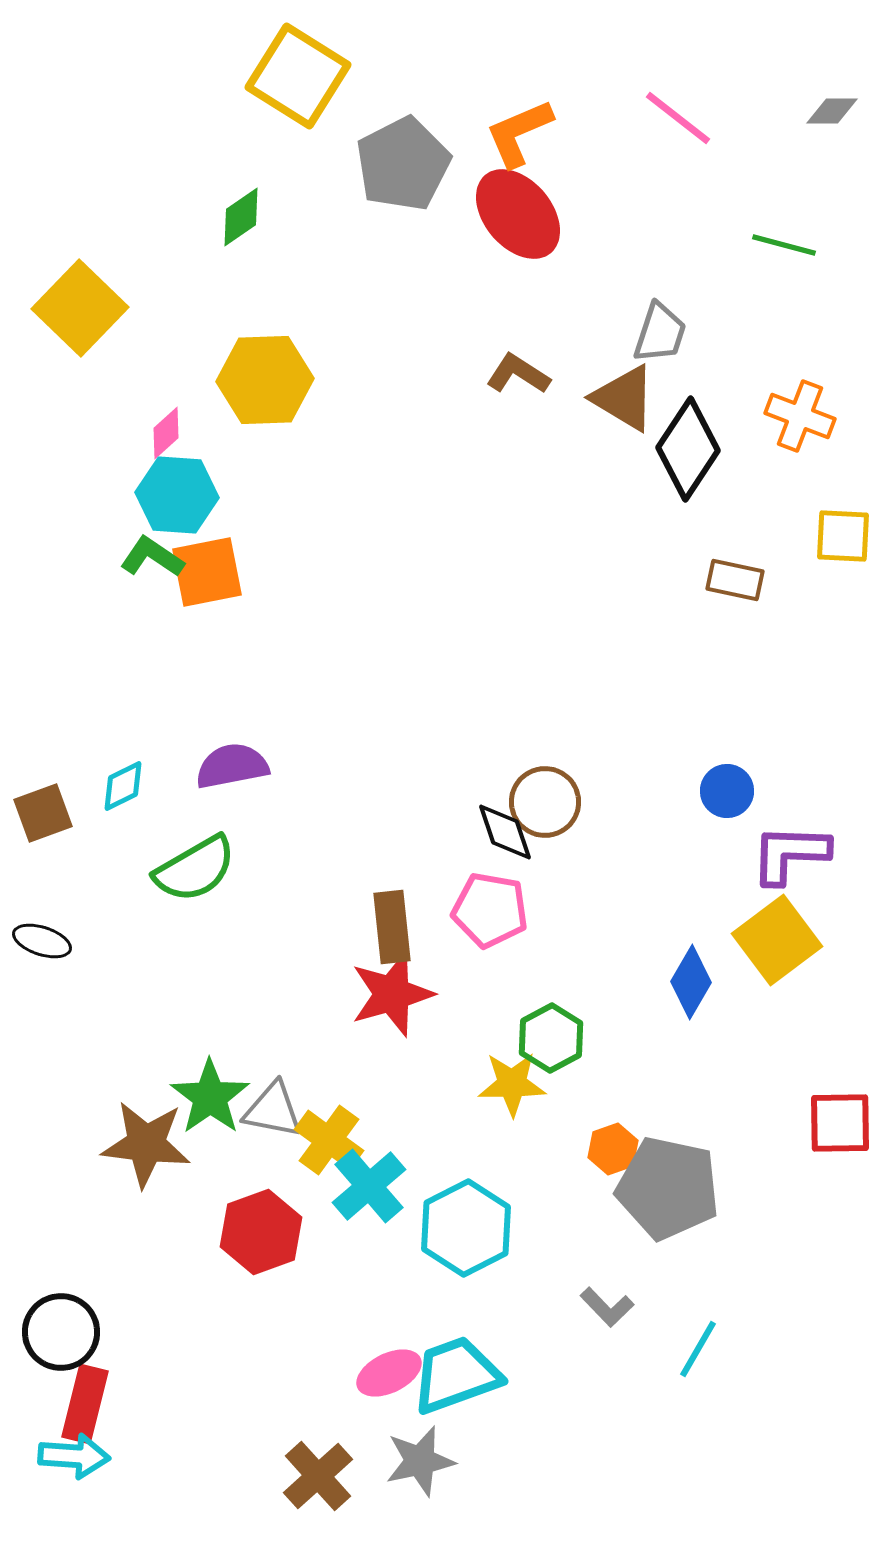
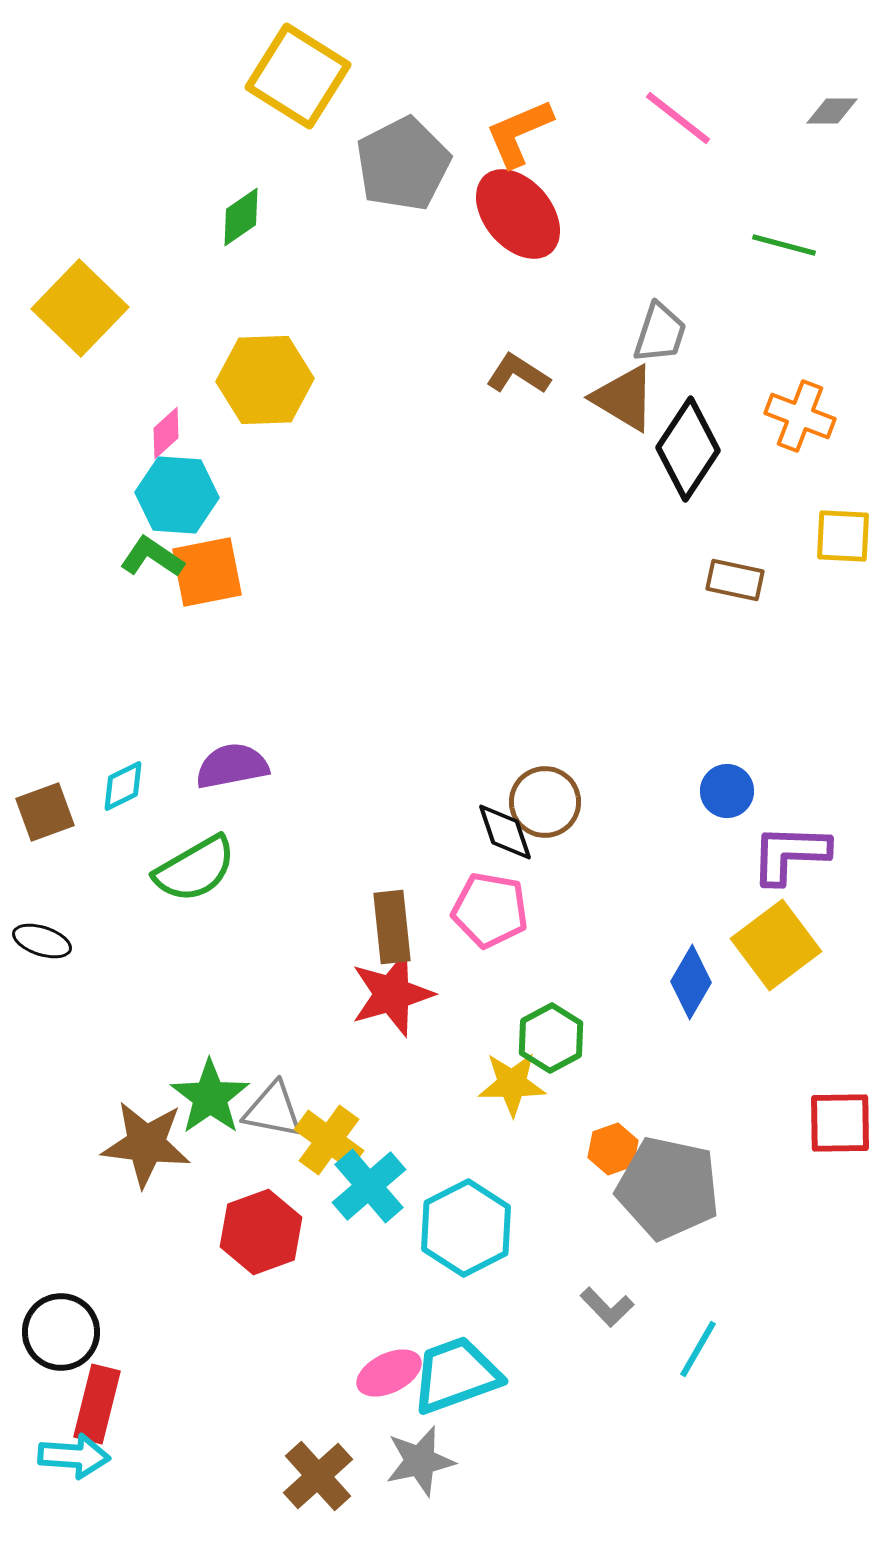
brown square at (43, 813): moved 2 px right, 1 px up
yellow square at (777, 940): moved 1 px left, 5 px down
red rectangle at (85, 1404): moved 12 px right
